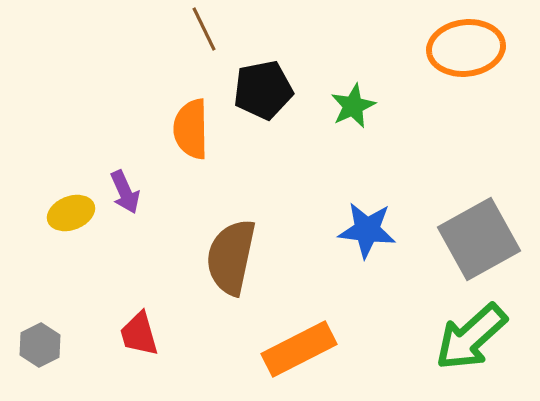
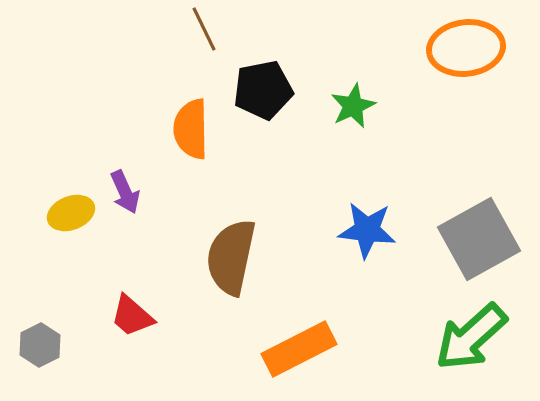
red trapezoid: moved 7 px left, 18 px up; rotated 33 degrees counterclockwise
